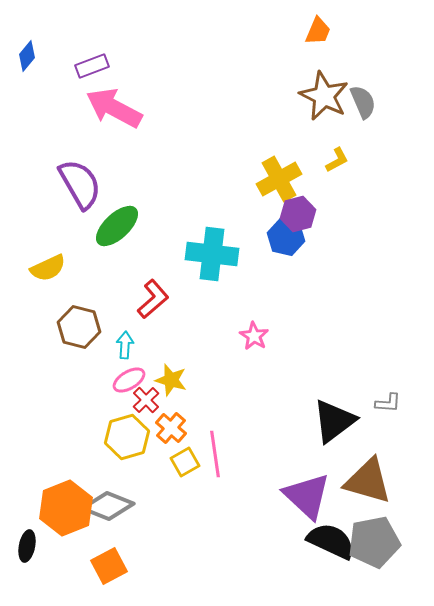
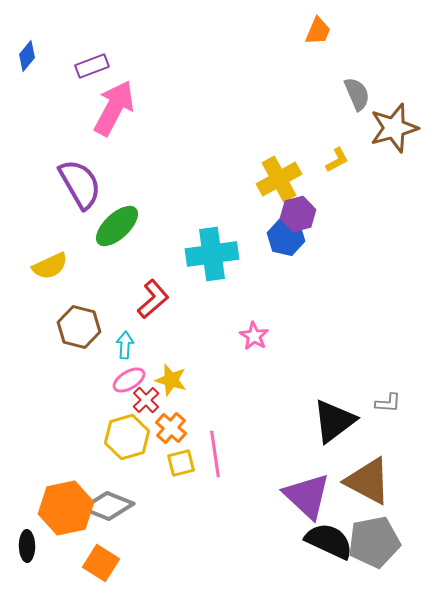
brown star: moved 70 px right, 32 px down; rotated 30 degrees clockwise
gray semicircle: moved 6 px left, 8 px up
pink arrow: rotated 90 degrees clockwise
cyan cross: rotated 15 degrees counterclockwise
yellow semicircle: moved 2 px right, 2 px up
yellow square: moved 4 px left, 1 px down; rotated 16 degrees clockwise
brown triangle: rotated 12 degrees clockwise
orange hexagon: rotated 10 degrees clockwise
black semicircle: moved 2 px left
black ellipse: rotated 12 degrees counterclockwise
orange square: moved 8 px left, 3 px up; rotated 30 degrees counterclockwise
